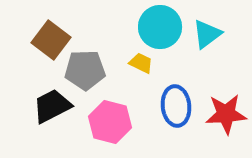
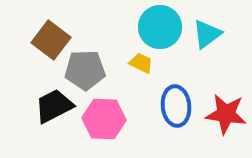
black trapezoid: moved 2 px right
red star: rotated 12 degrees clockwise
pink hexagon: moved 6 px left, 3 px up; rotated 12 degrees counterclockwise
